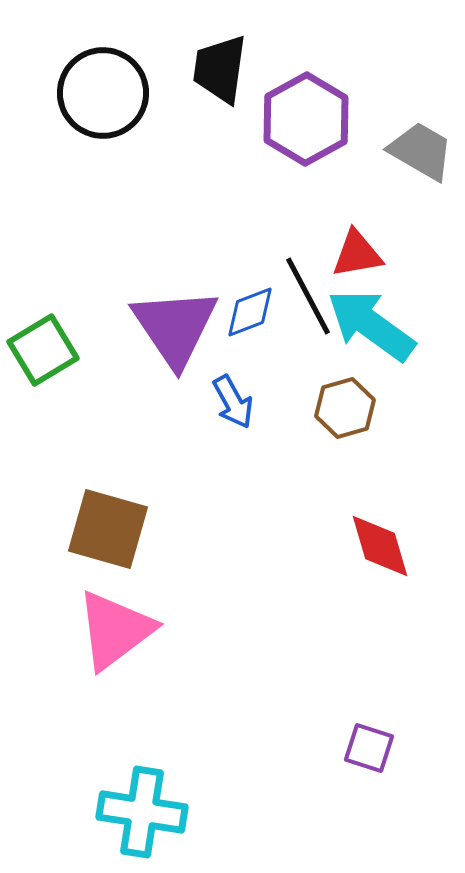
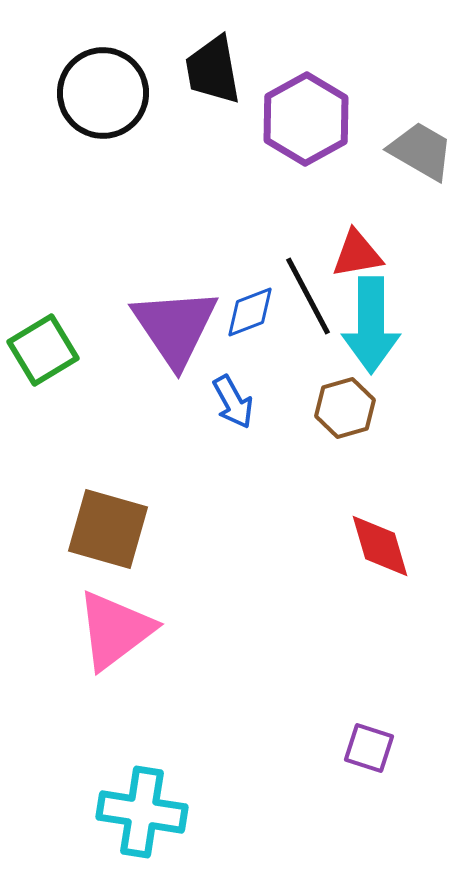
black trapezoid: moved 7 px left, 1 px down; rotated 18 degrees counterclockwise
cyan arrow: rotated 126 degrees counterclockwise
